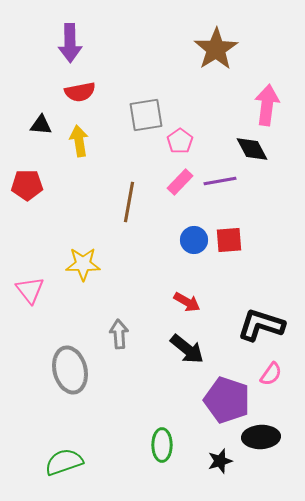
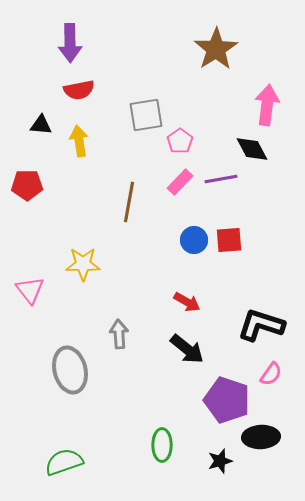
red semicircle: moved 1 px left, 2 px up
purple line: moved 1 px right, 2 px up
